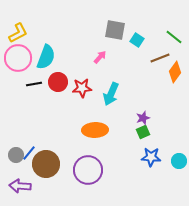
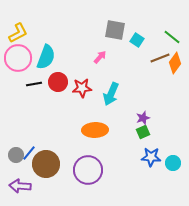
green line: moved 2 px left
orange diamond: moved 9 px up
cyan circle: moved 6 px left, 2 px down
